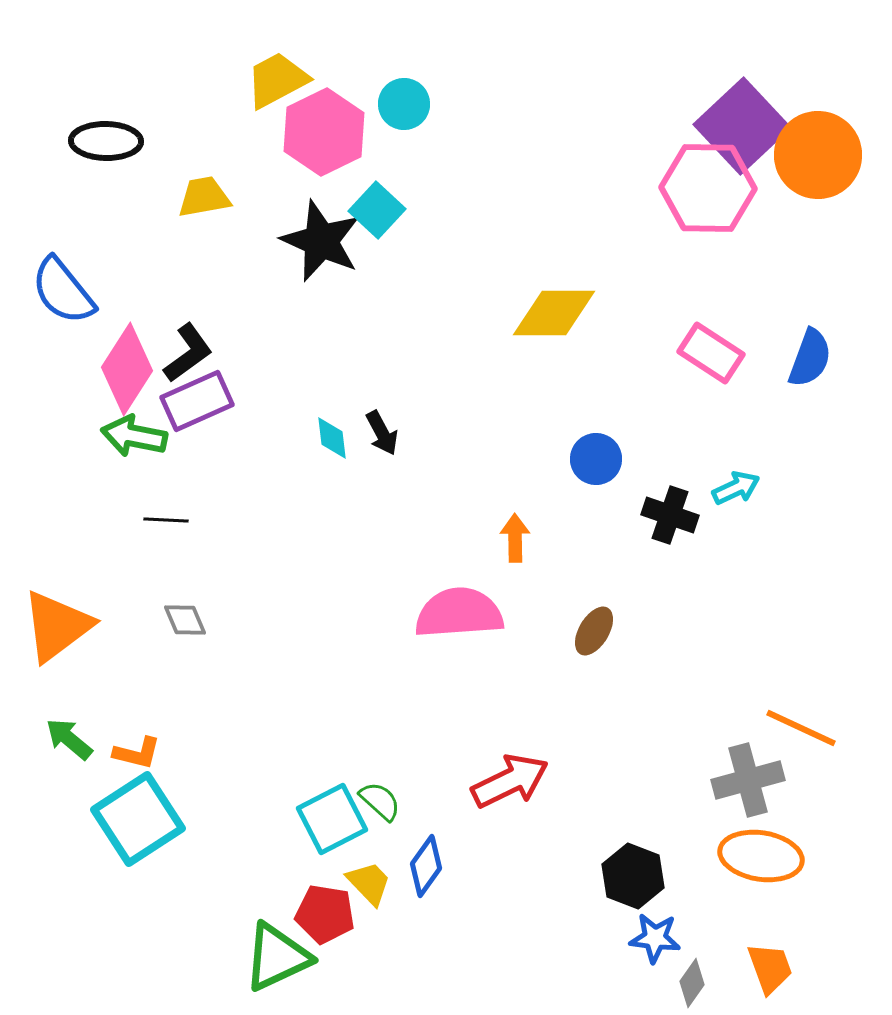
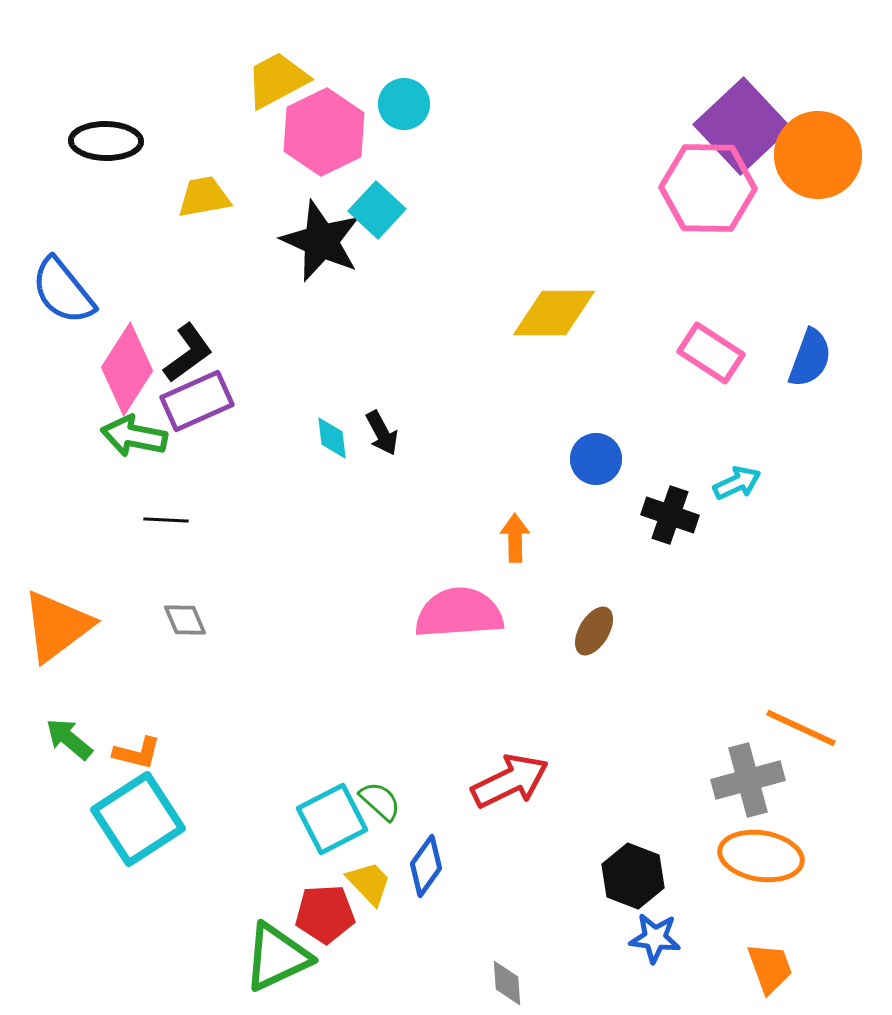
cyan arrow at (736, 488): moved 1 px right, 5 px up
red pentagon at (325, 914): rotated 12 degrees counterclockwise
gray diamond at (692, 983): moved 185 px left; rotated 39 degrees counterclockwise
